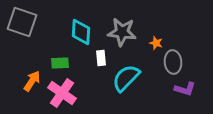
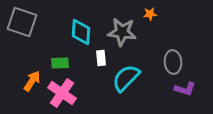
orange star: moved 6 px left, 29 px up; rotated 24 degrees counterclockwise
